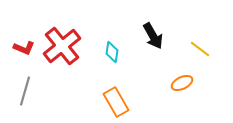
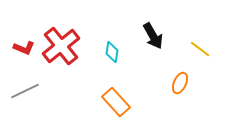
red cross: moved 1 px left
orange ellipse: moved 2 px left; rotated 40 degrees counterclockwise
gray line: rotated 48 degrees clockwise
orange rectangle: rotated 12 degrees counterclockwise
